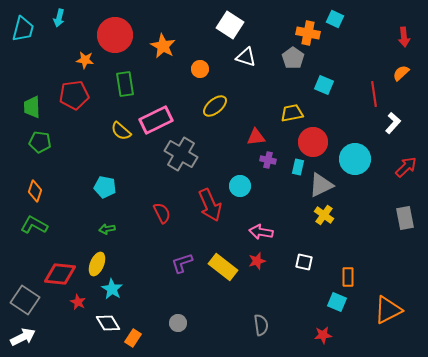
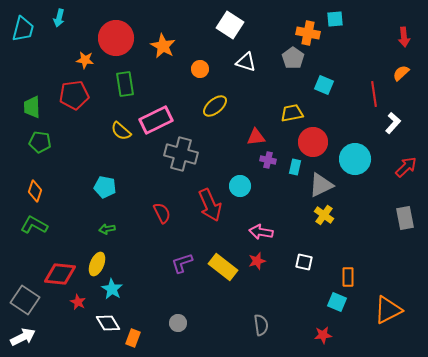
cyan square at (335, 19): rotated 30 degrees counterclockwise
red circle at (115, 35): moved 1 px right, 3 px down
white triangle at (246, 57): moved 5 px down
gray cross at (181, 154): rotated 16 degrees counterclockwise
cyan rectangle at (298, 167): moved 3 px left
orange rectangle at (133, 338): rotated 12 degrees counterclockwise
